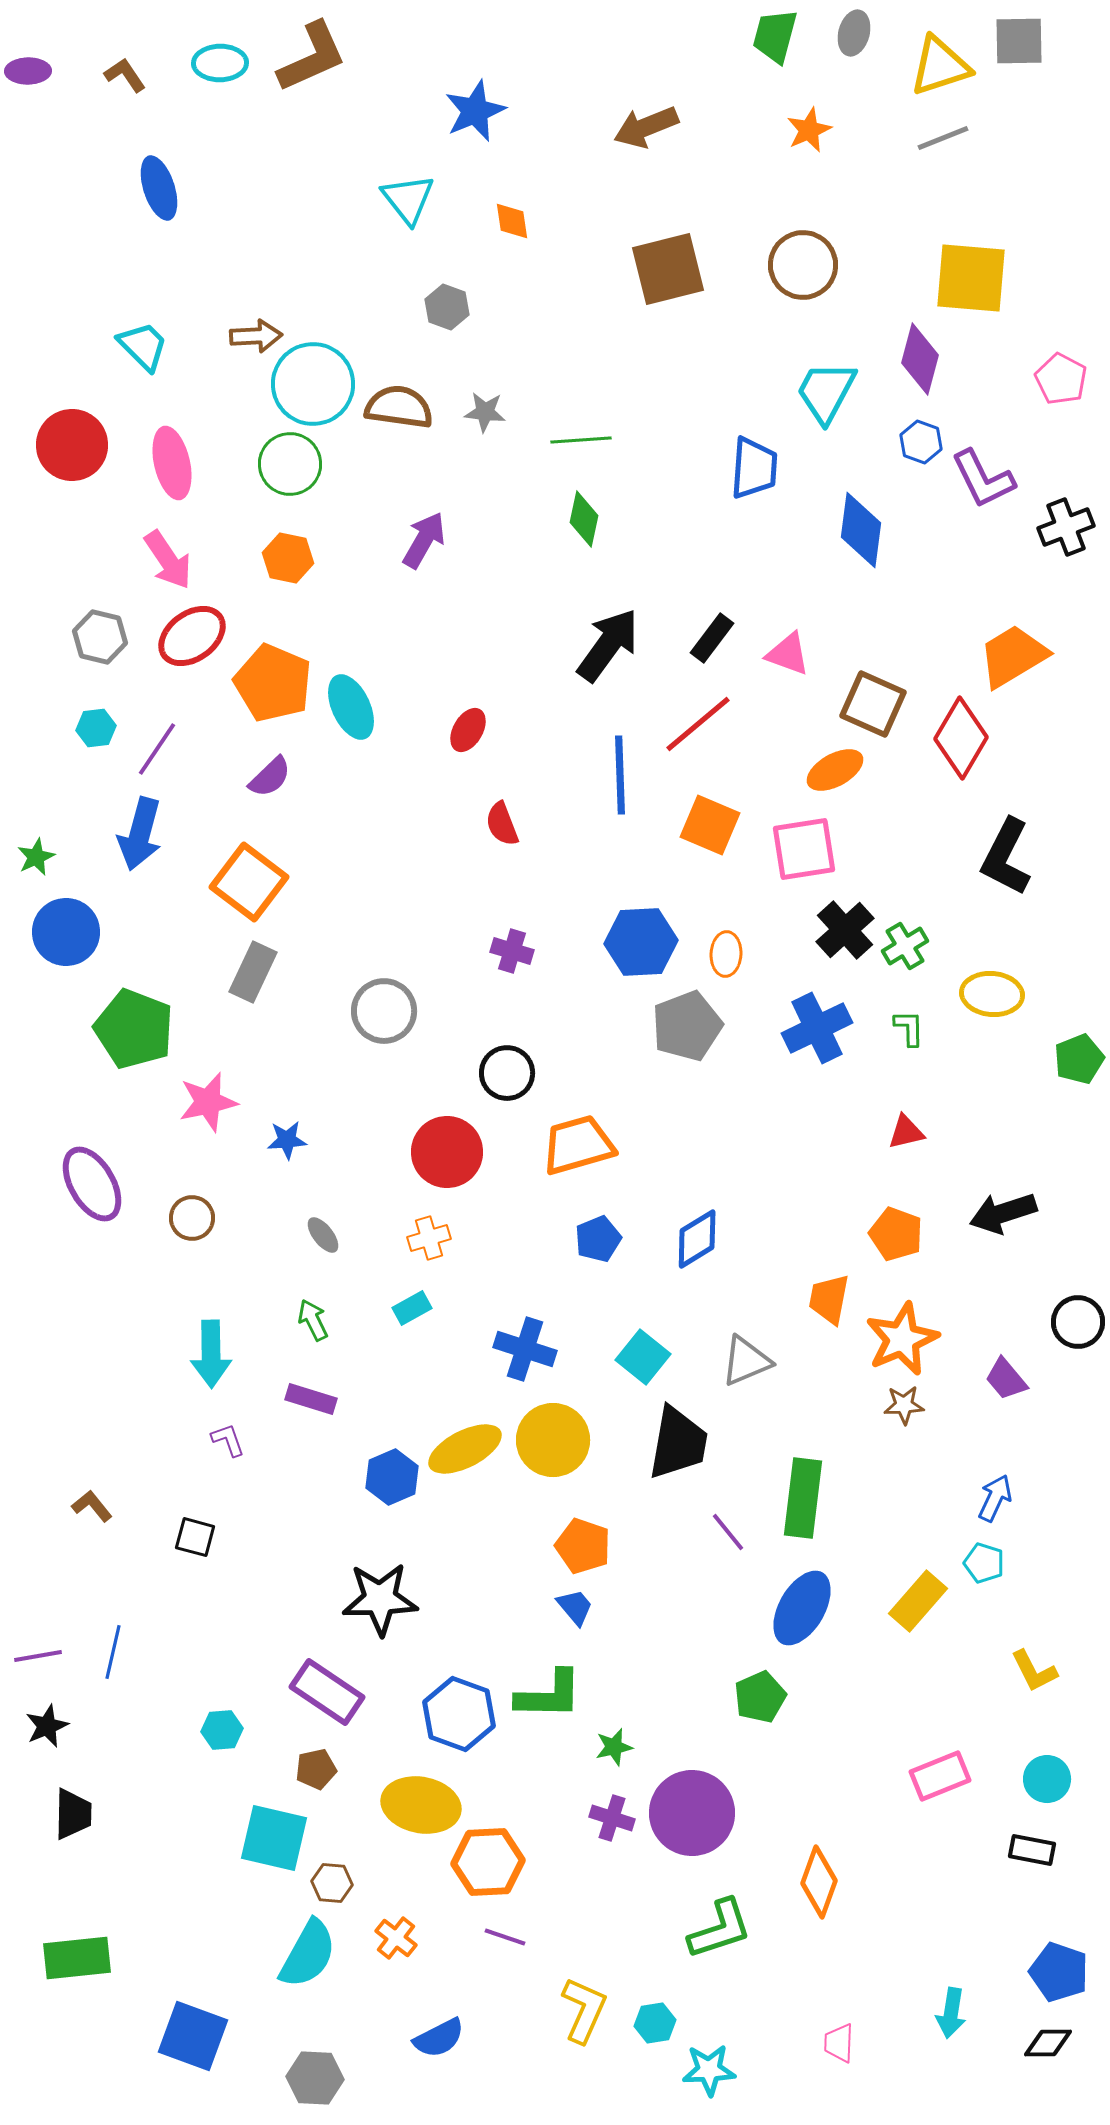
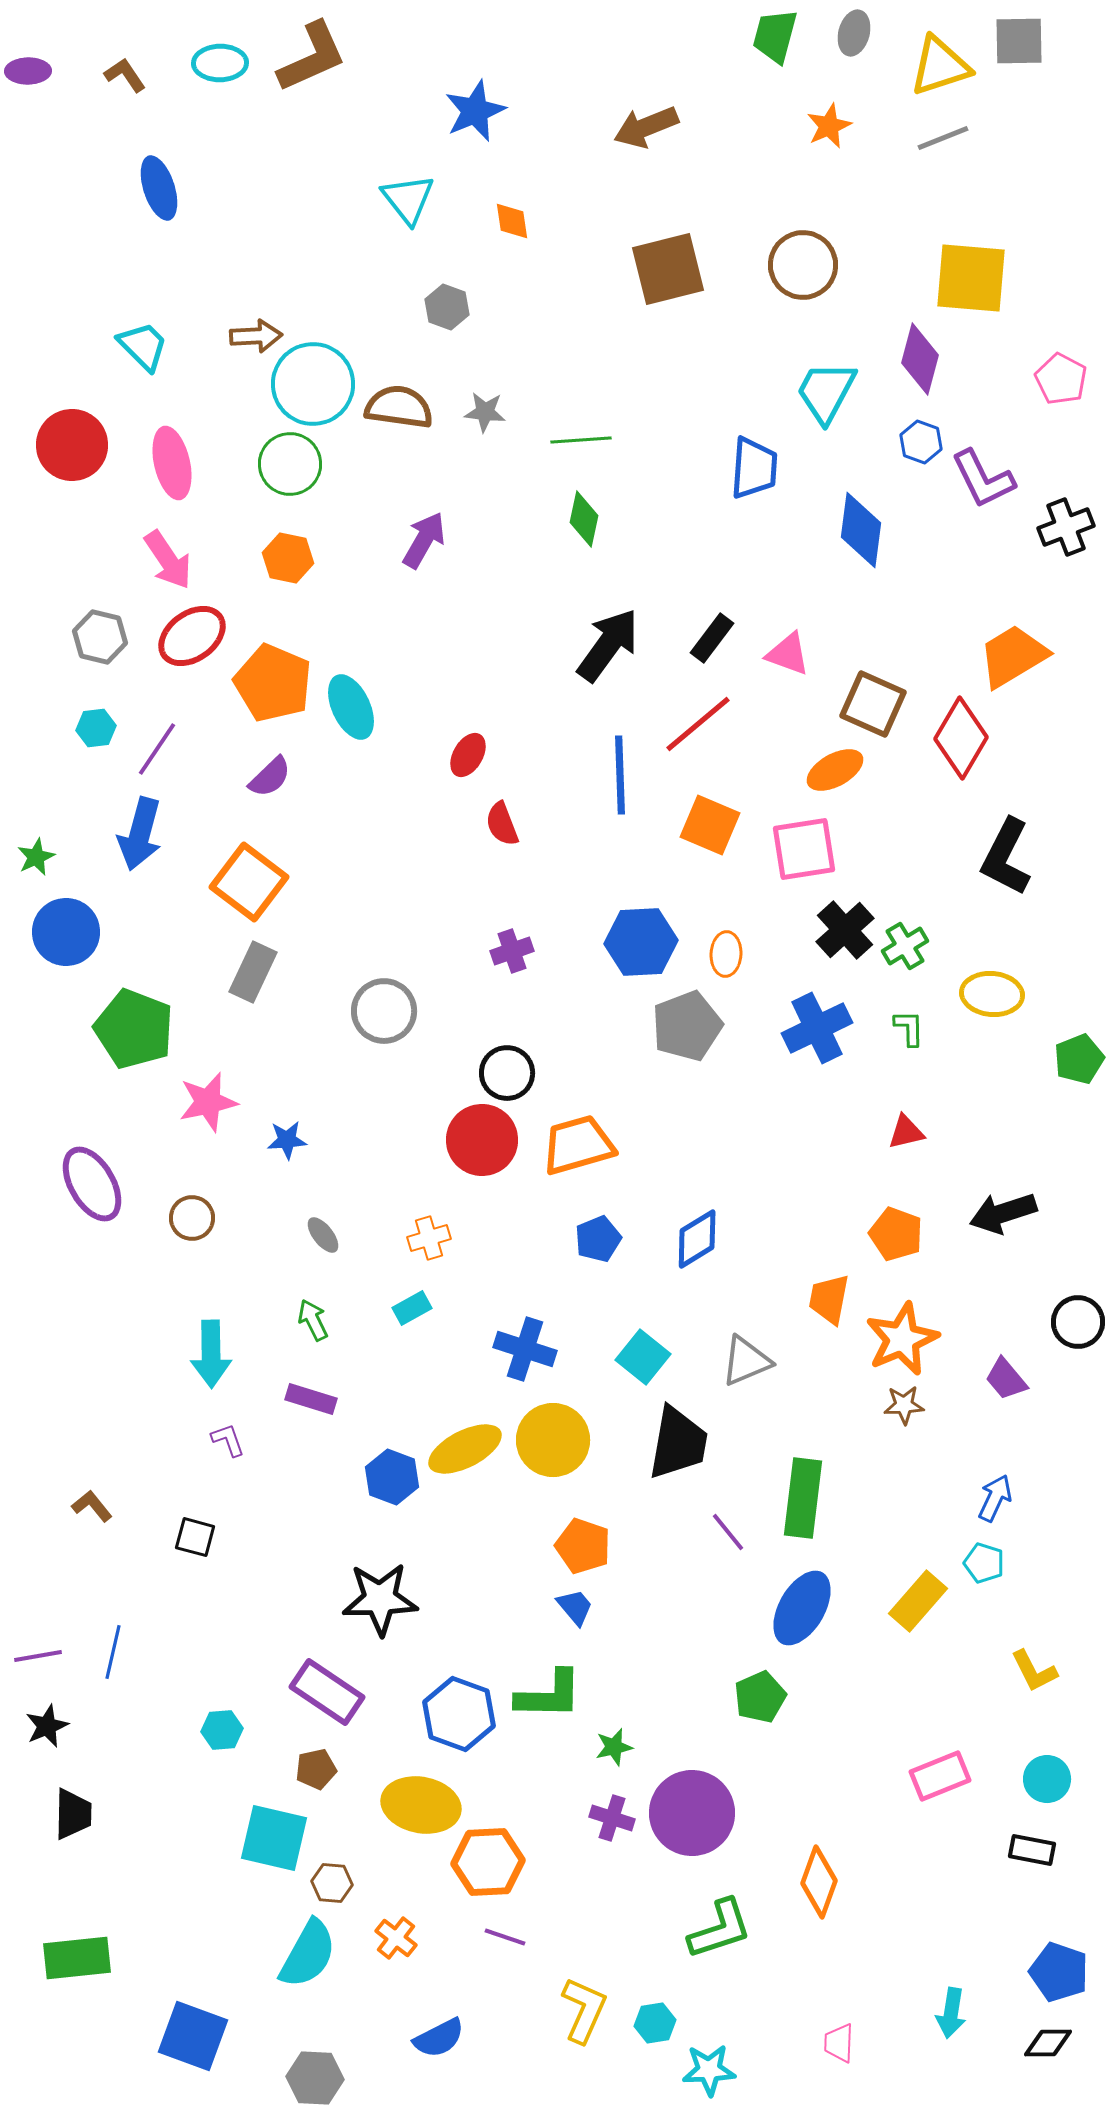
orange star at (809, 130): moved 20 px right, 4 px up
red ellipse at (468, 730): moved 25 px down
purple cross at (512, 951): rotated 36 degrees counterclockwise
red circle at (447, 1152): moved 35 px right, 12 px up
blue hexagon at (392, 1477): rotated 16 degrees counterclockwise
